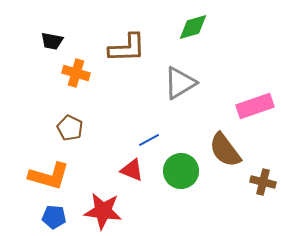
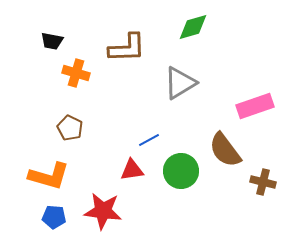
red triangle: rotated 30 degrees counterclockwise
